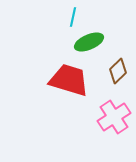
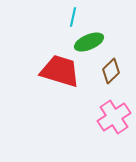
brown diamond: moved 7 px left
red trapezoid: moved 9 px left, 9 px up
